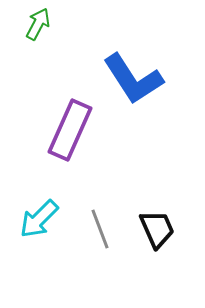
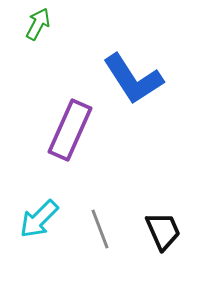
black trapezoid: moved 6 px right, 2 px down
